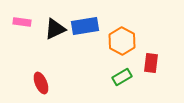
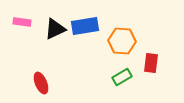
orange hexagon: rotated 24 degrees counterclockwise
